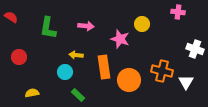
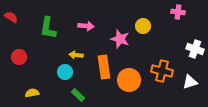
yellow circle: moved 1 px right, 2 px down
white triangle: moved 4 px right; rotated 42 degrees clockwise
